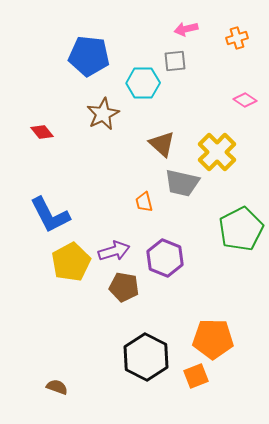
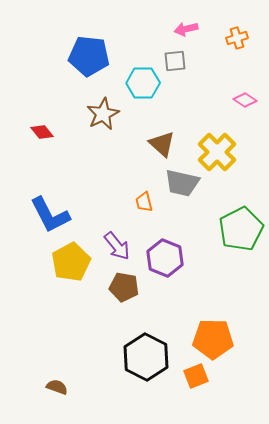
purple arrow: moved 3 px right, 5 px up; rotated 68 degrees clockwise
